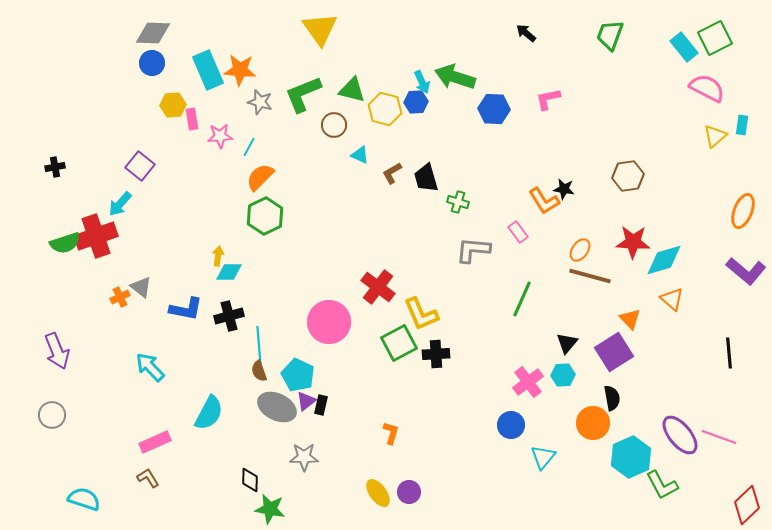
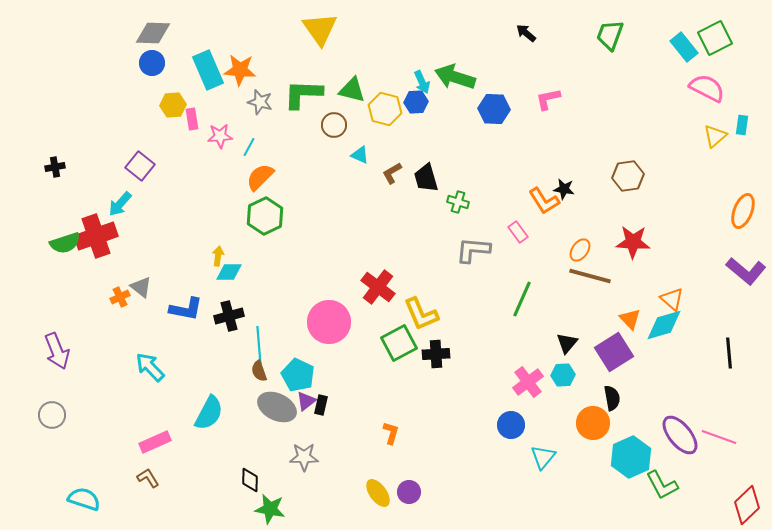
green L-shape at (303, 94): rotated 24 degrees clockwise
cyan diamond at (664, 260): moved 65 px down
